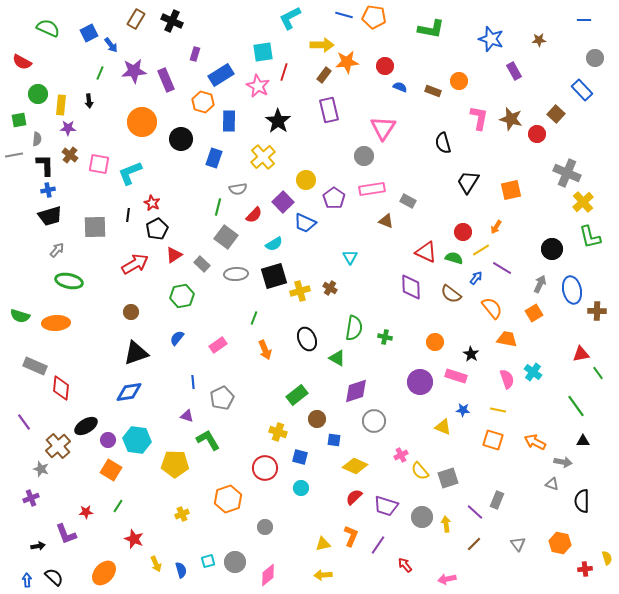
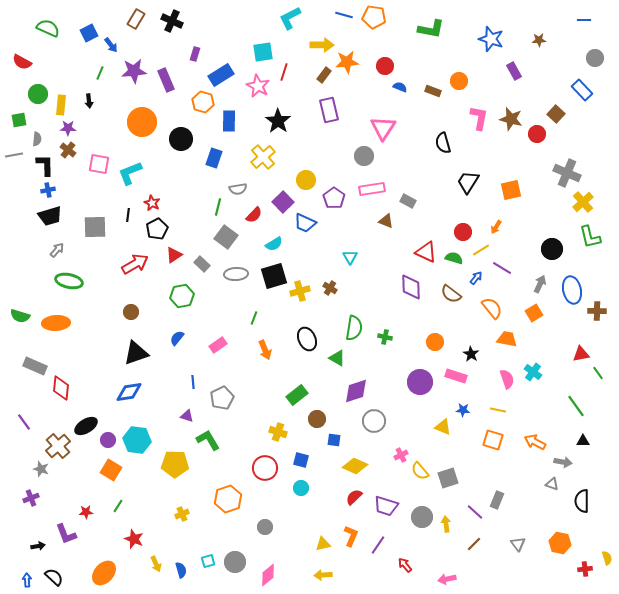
brown cross at (70, 155): moved 2 px left, 5 px up
blue square at (300, 457): moved 1 px right, 3 px down
